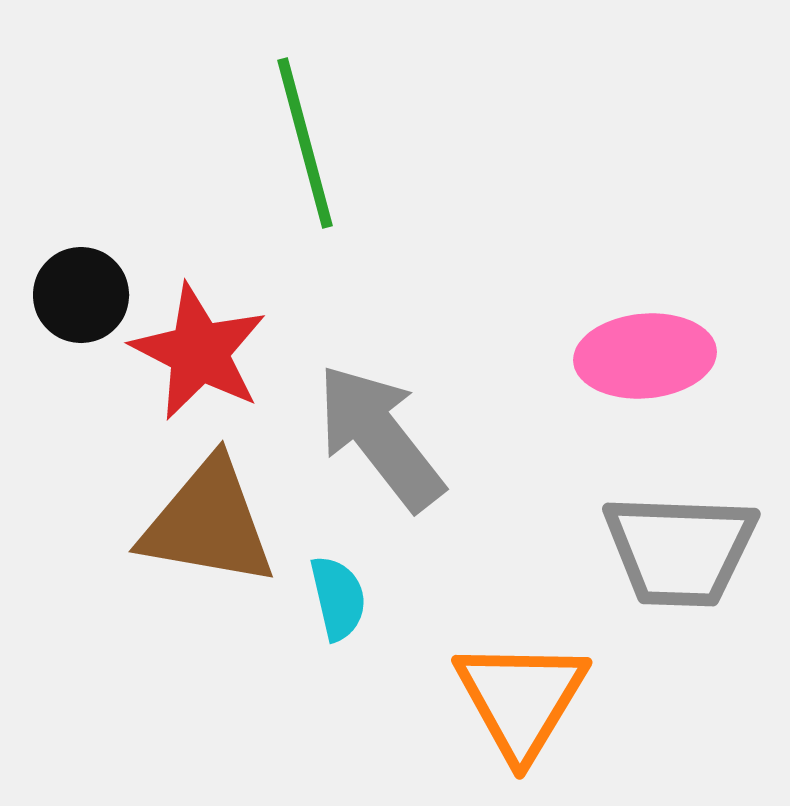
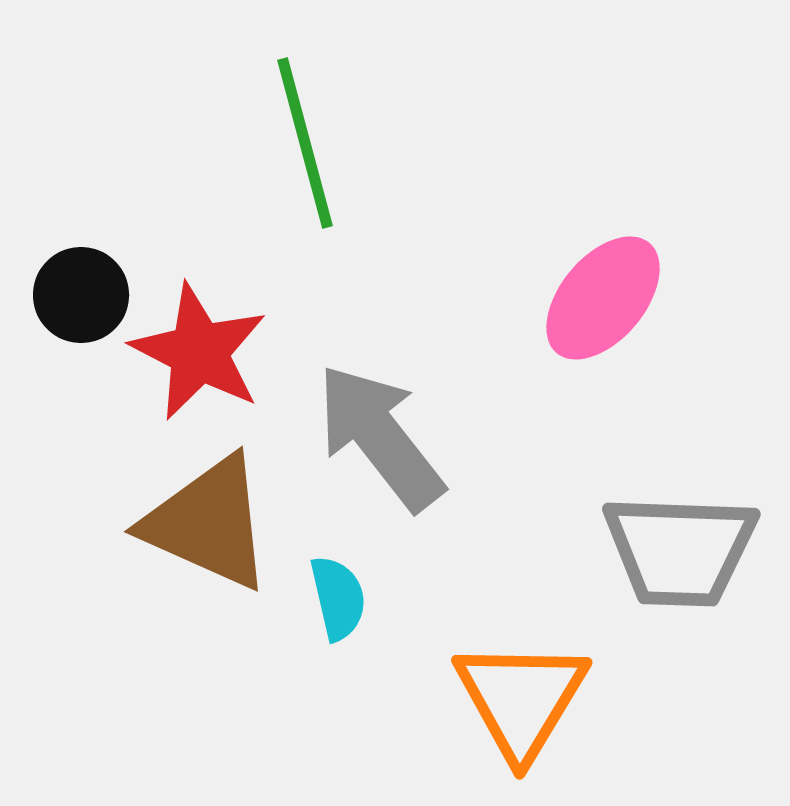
pink ellipse: moved 42 px left, 58 px up; rotated 45 degrees counterclockwise
brown triangle: rotated 14 degrees clockwise
